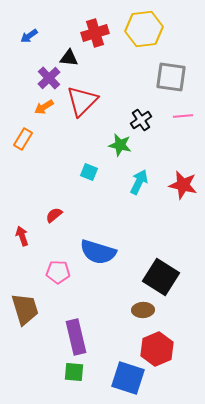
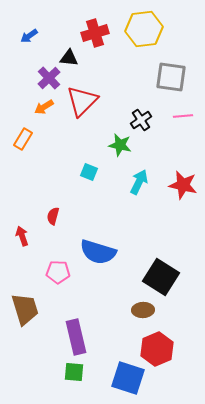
red semicircle: moved 1 px left, 1 px down; rotated 36 degrees counterclockwise
